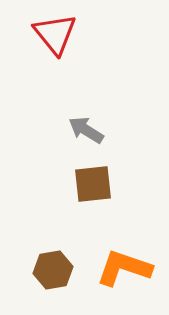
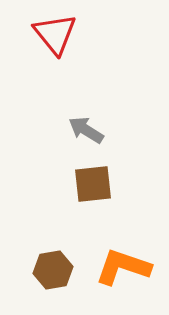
orange L-shape: moved 1 px left, 1 px up
